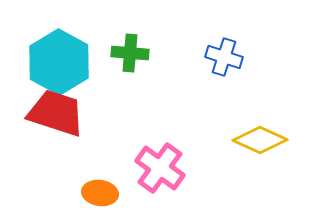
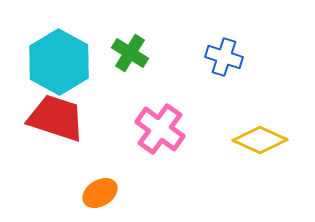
green cross: rotated 27 degrees clockwise
red trapezoid: moved 5 px down
pink cross: moved 39 px up
orange ellipse: rotated 40 degrees counterclockwise
